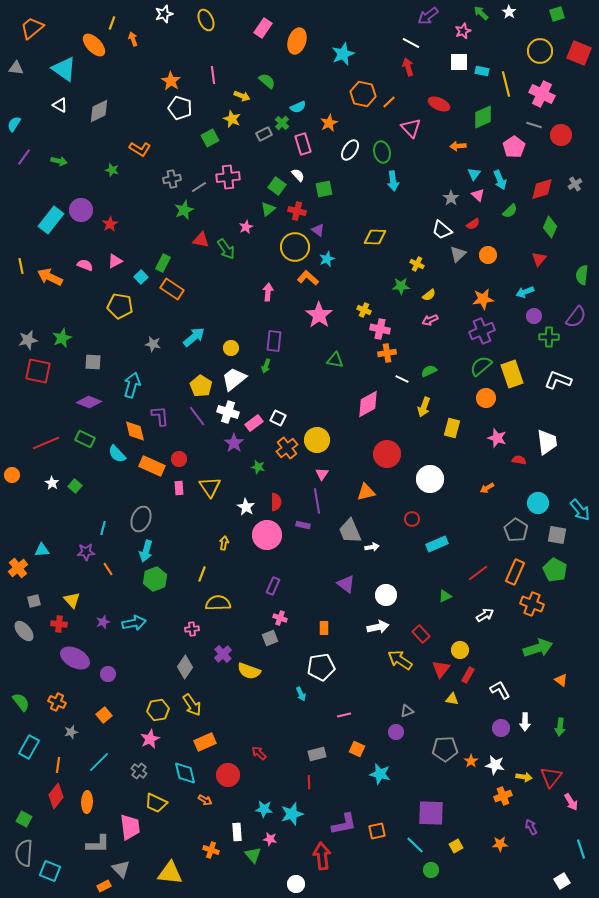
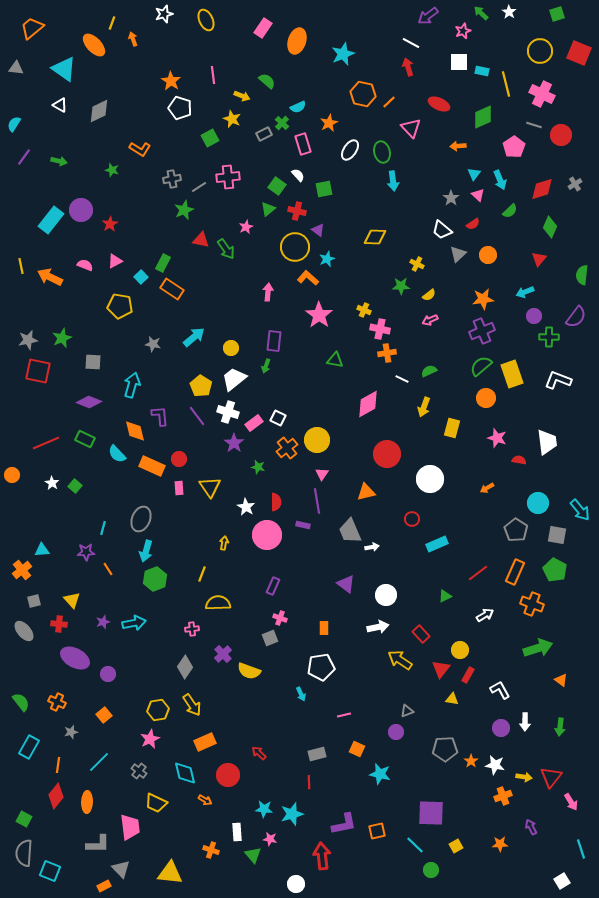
orange cross at (18, 568): moved 4 px right, 2 px down
